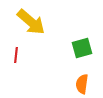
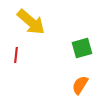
orange semicircle: moved 2 px left, 1 px down; rotated 24 degrees clockwise
